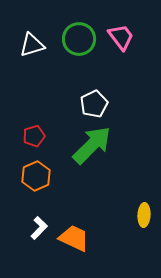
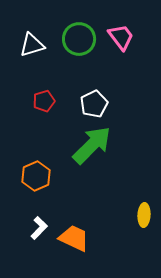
red pentagon: moved 10 px right, 35 px up
